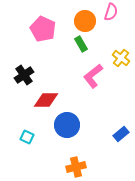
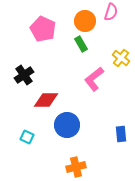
pink L-shape: moved 1 px right, 3 px down
blue rectangle: rotated 56 degrees counterclockwise
